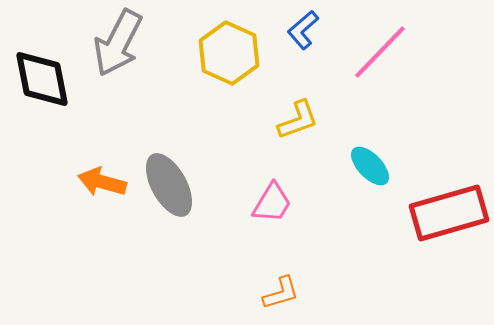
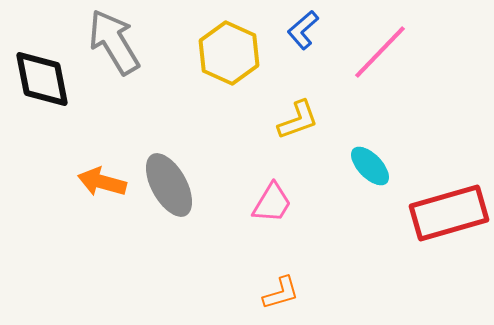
gray arrow: moved 4 px left, 1 px up; rotated 122 degrees clockwise
